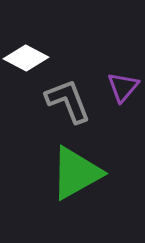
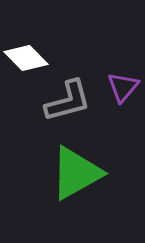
white diamond: rotated 18 degrees clockwise
gray L-shape: rotated 96 degrees clockwise
